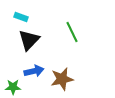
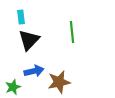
cyan rectangle: rotated 64 degrees clockwise
green line: rotated 20 degrees clockwise
brown star: moved 3 px left, 3 px down
green star: rotated 21 degrees counterclockwise
